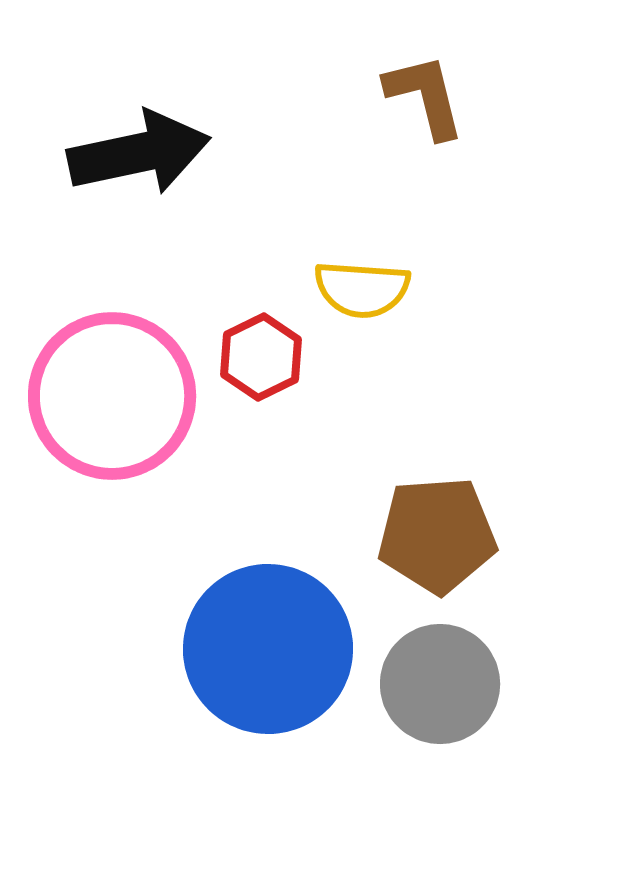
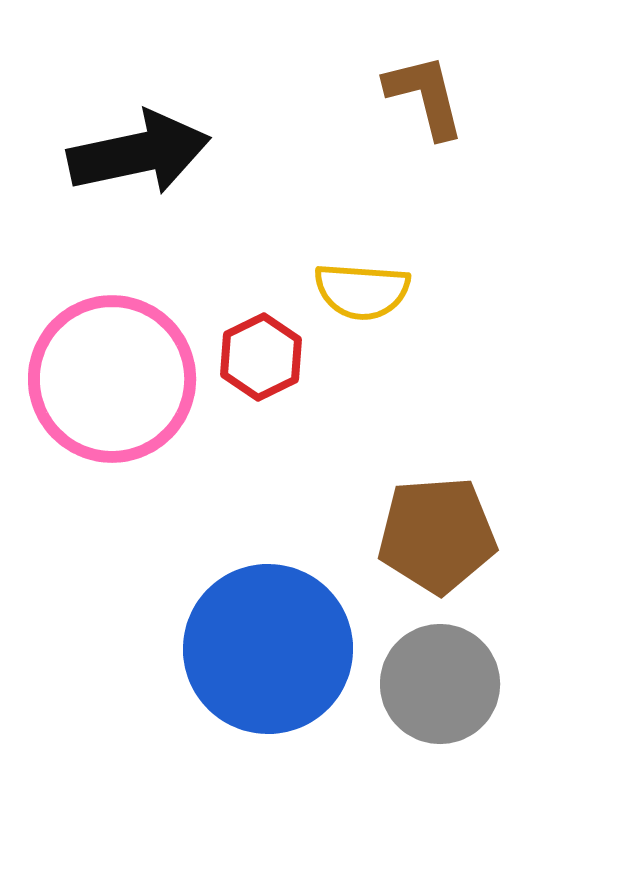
yellow semicircle: moved 2 px down
pink circle: moved 17 px up
